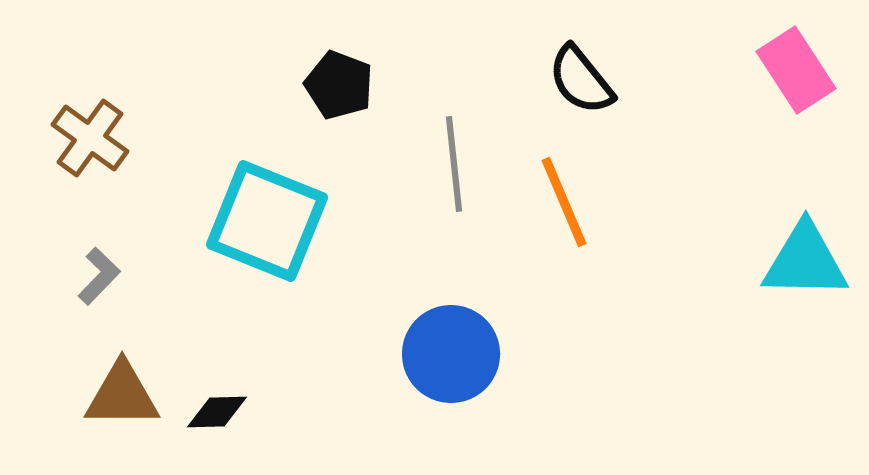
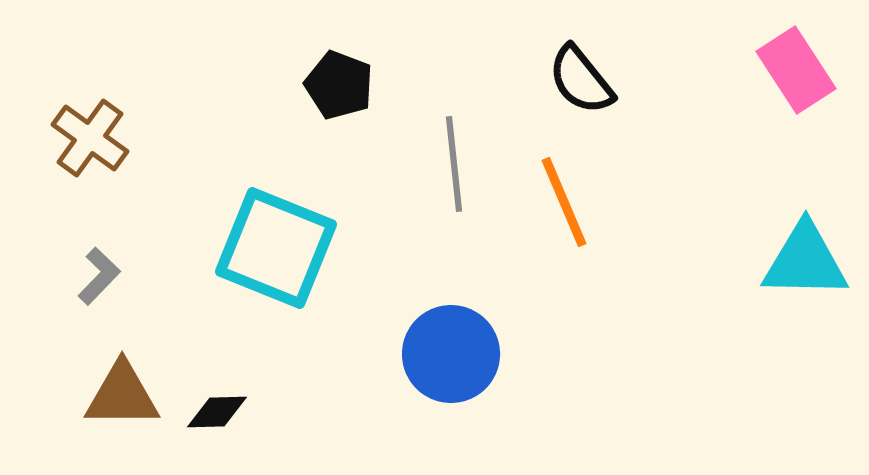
cyan square: moved 9 px right, 27 px down
